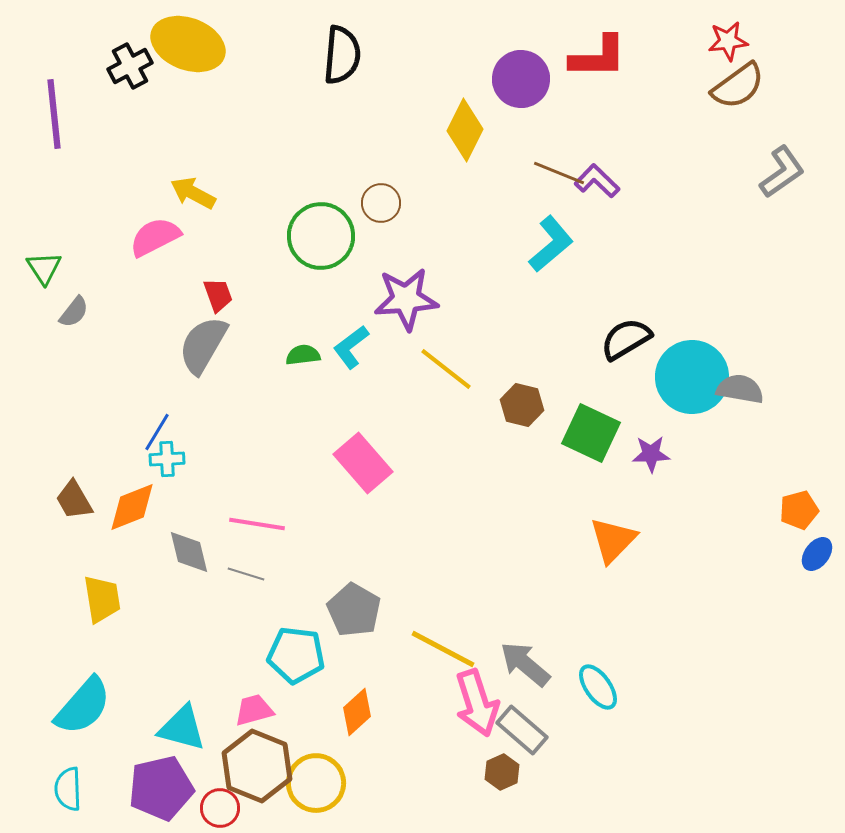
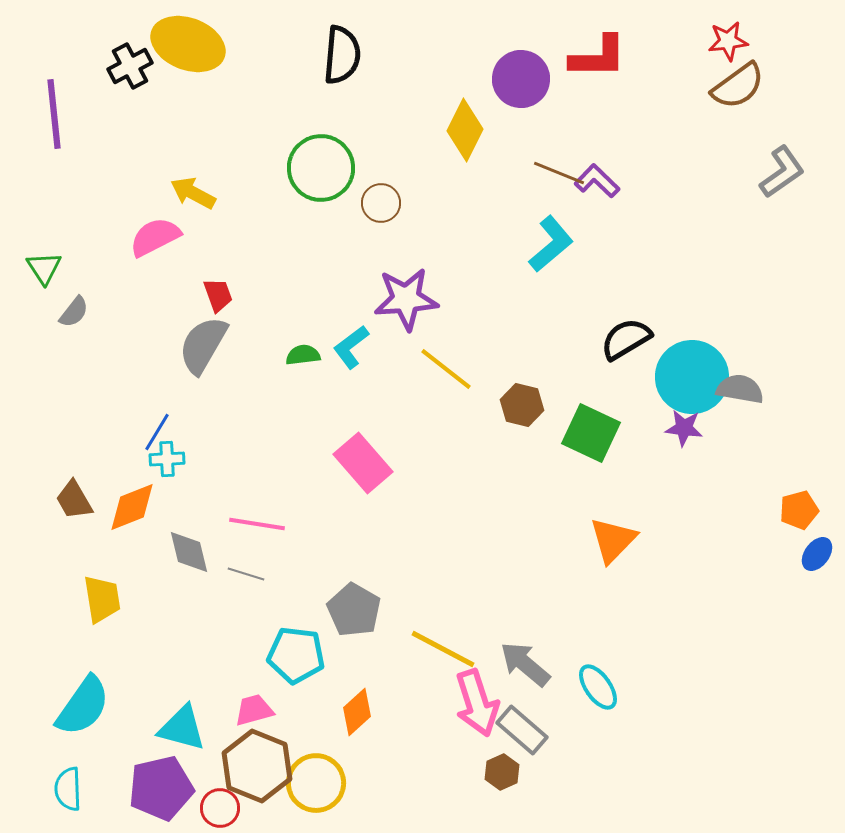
green circle at (321, 236): moved 68 px up
purple star at (651, 454): moved 33 px right, 26 px up; rotated 9 degrees clockwise
cyan semicircle at (83, 706): rotated 6 degrees counterclockwise
